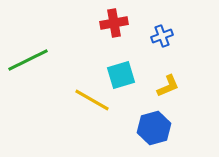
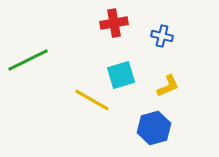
blue cross: rotated 35 degrees clockwise
